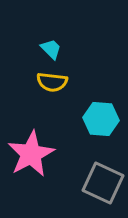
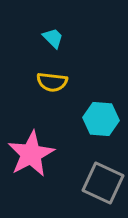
cyan trapezoid: moved 2 px right, 11 px up
